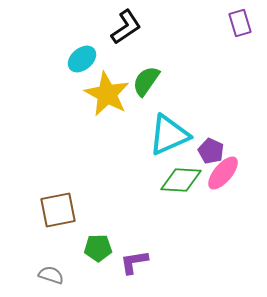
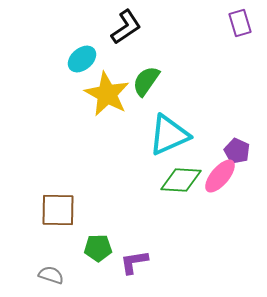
purple pentagon: moved 26 px right
pink ellipse: moved 3 px left, 3 px down
brown square: rotated 12 degrees clockwise
